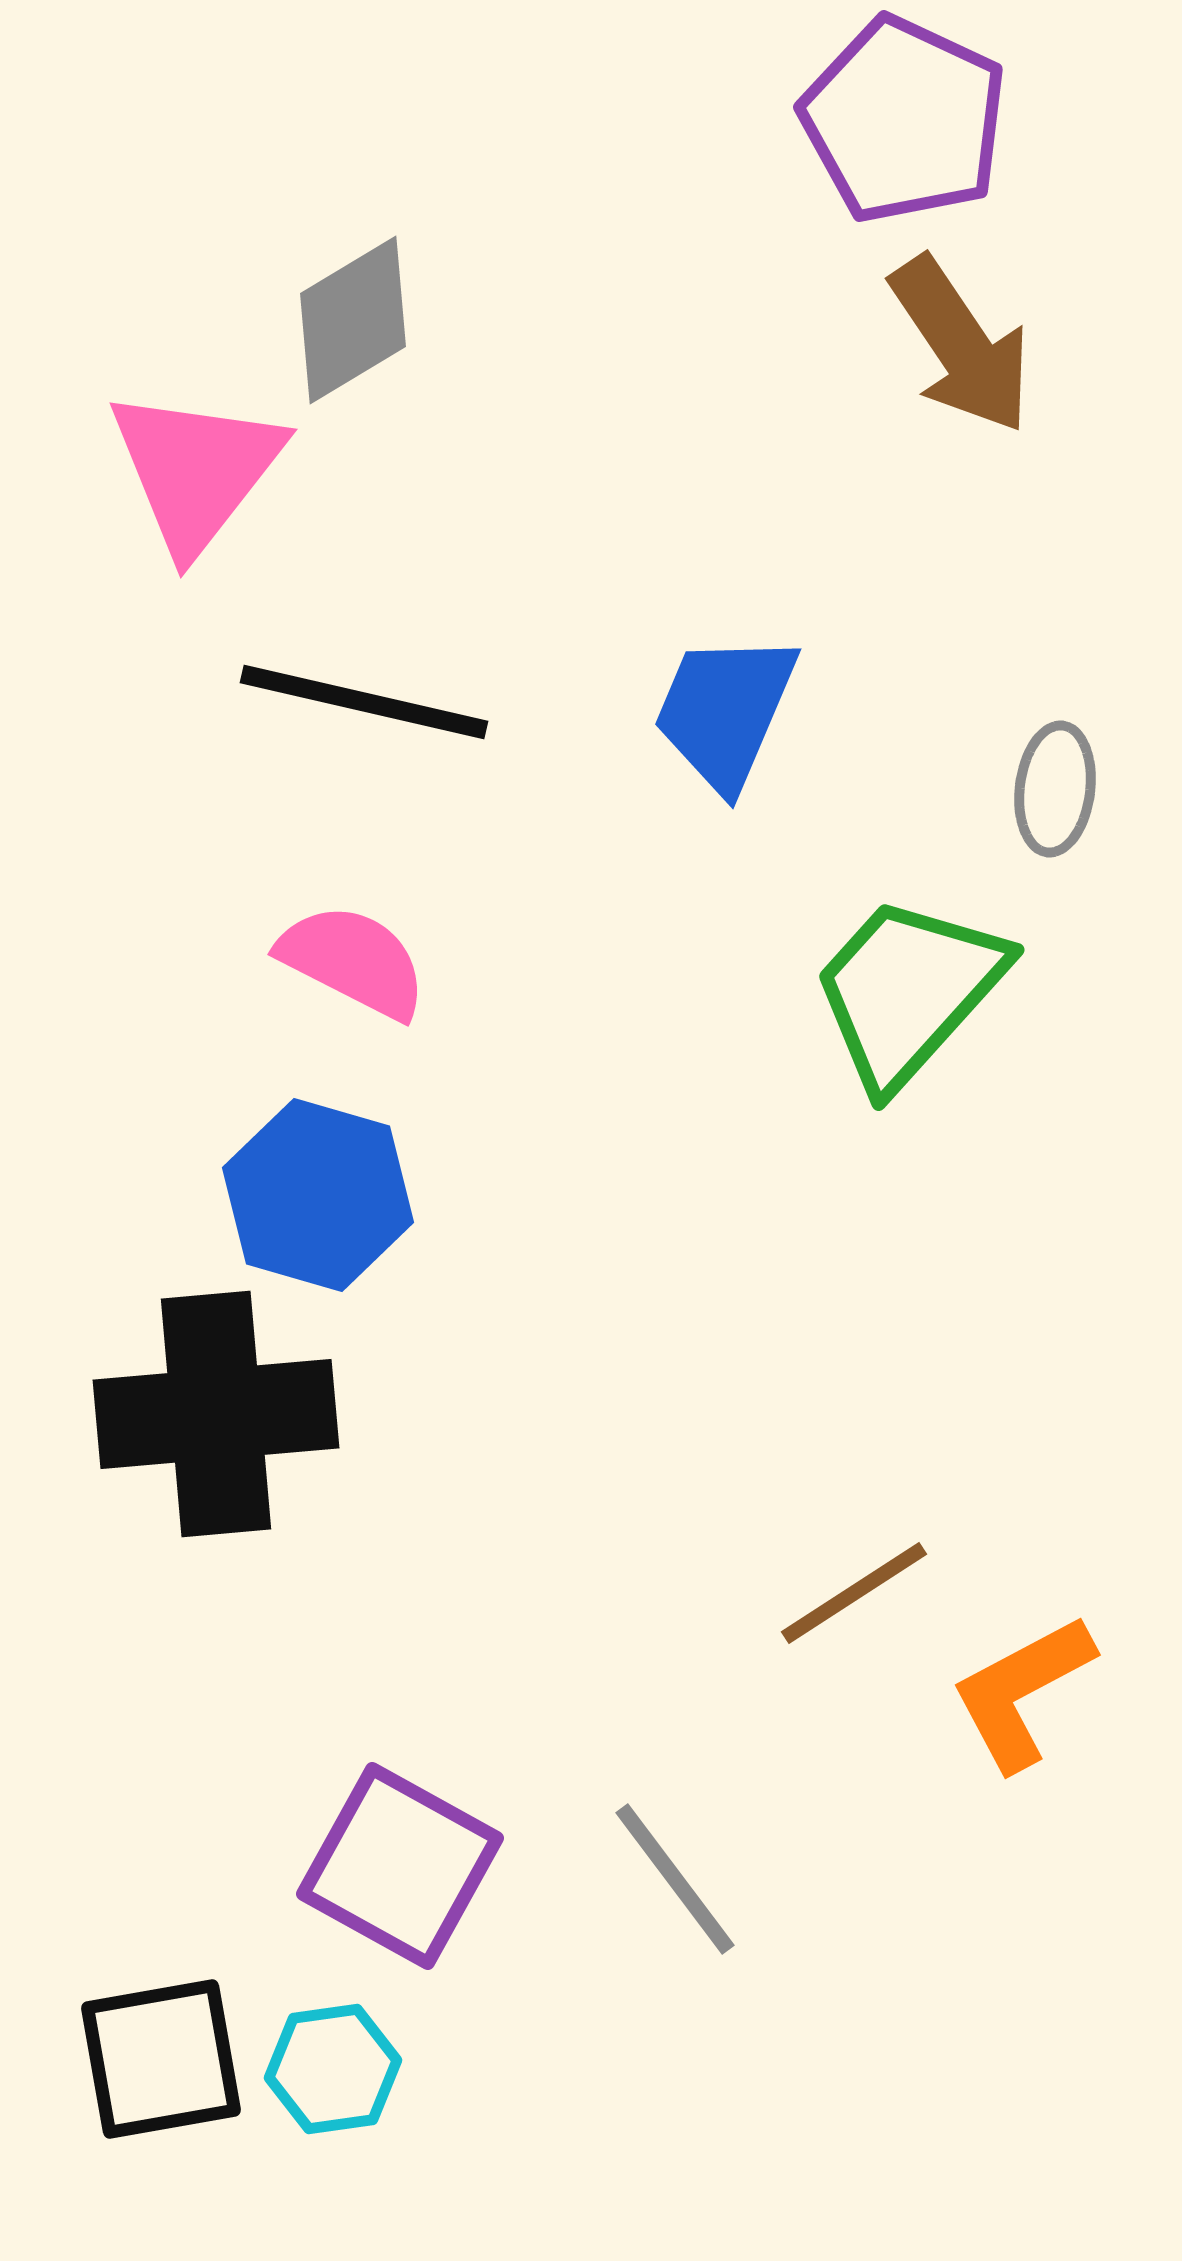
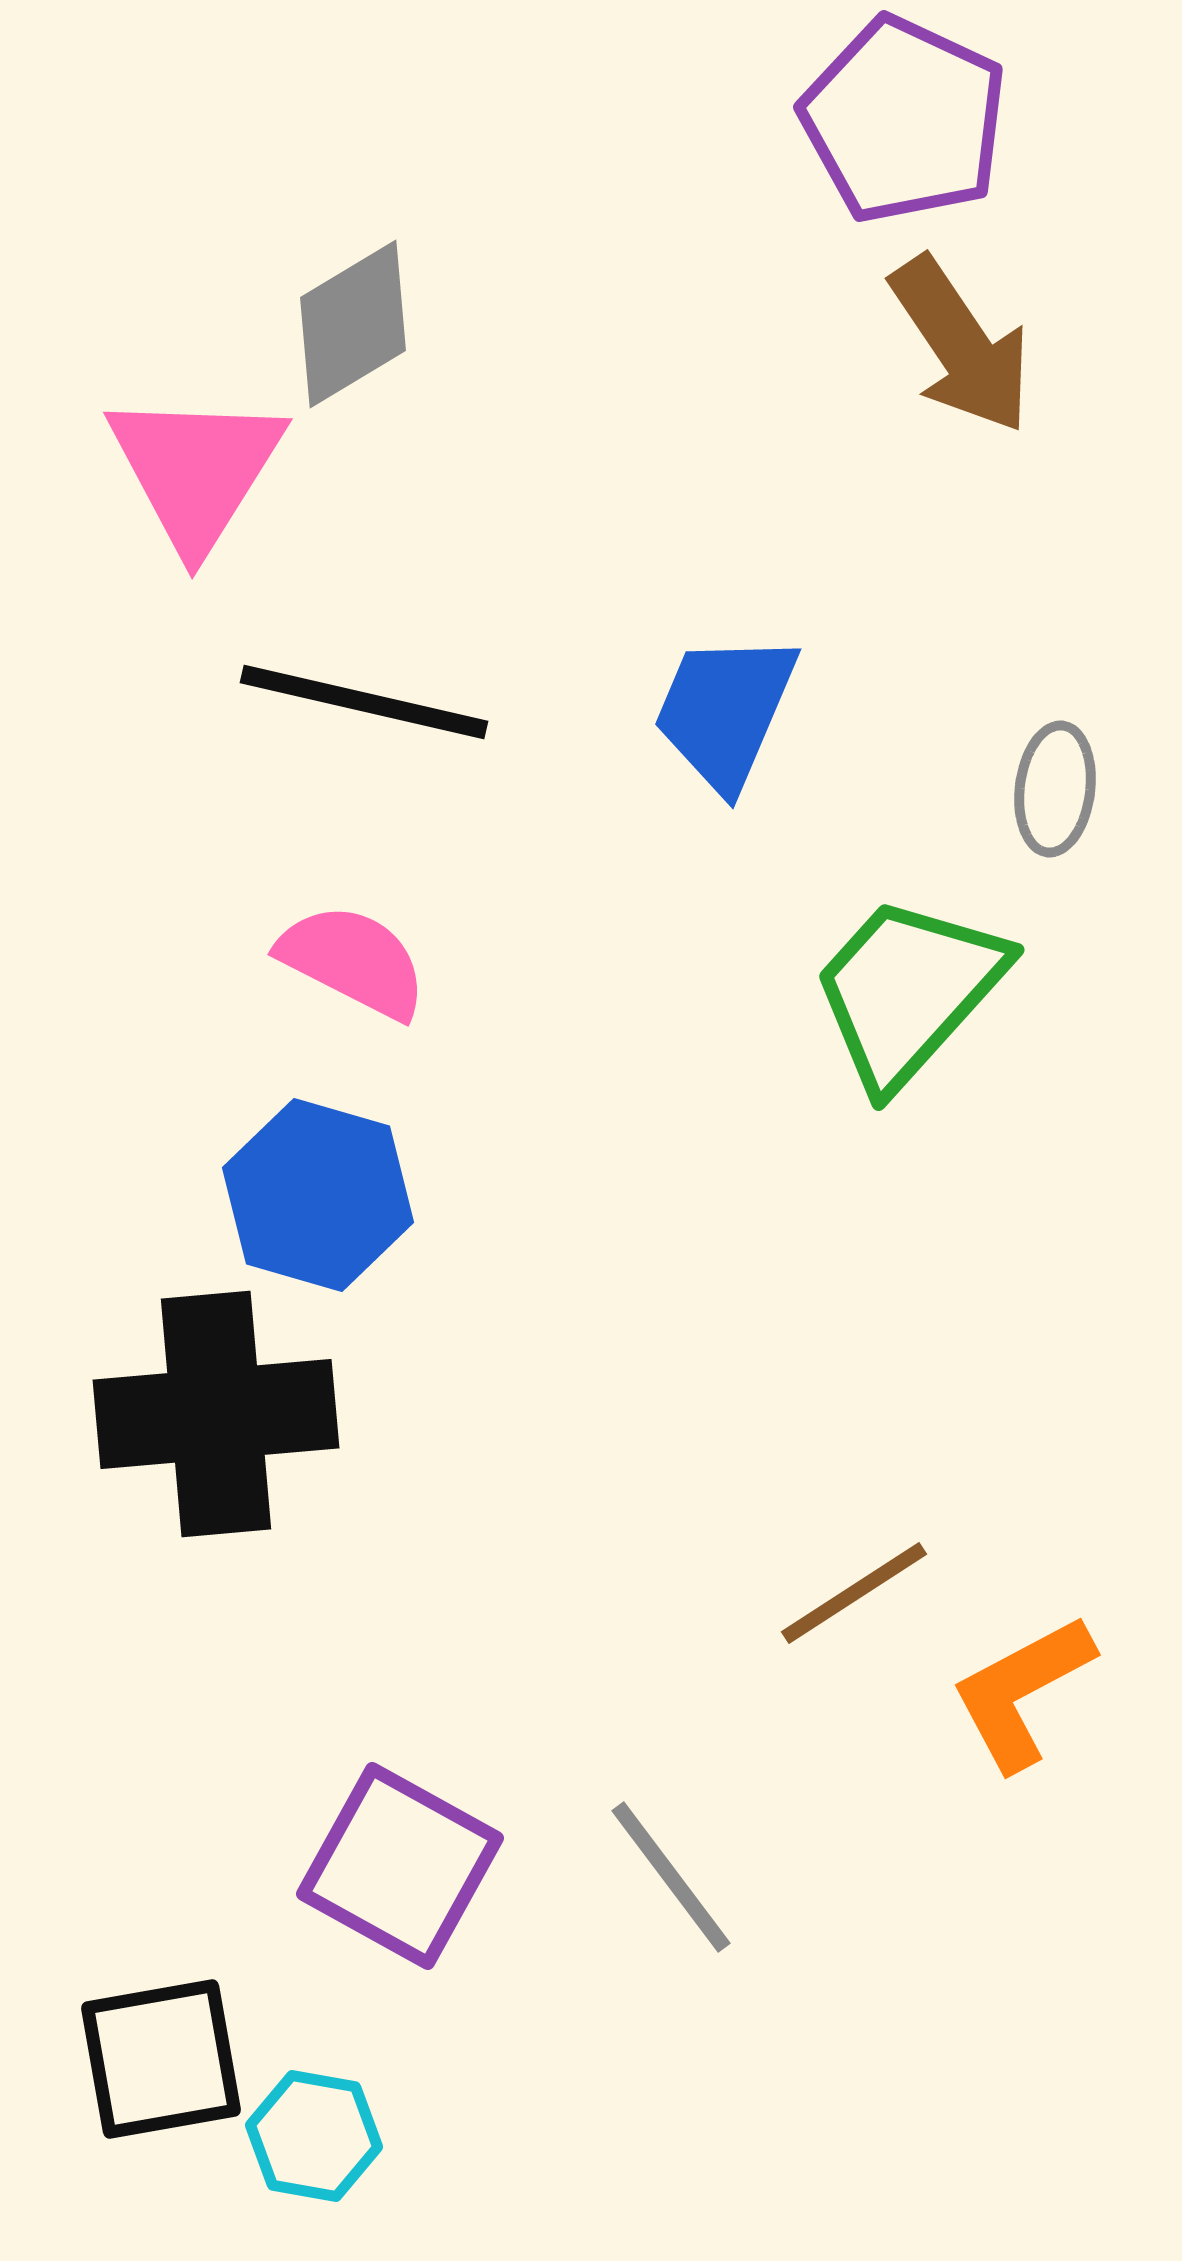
gray diamond: moved 4 px down
pink triangle: rotated 6 degrees counterclockwise
gray line: moved 4 px left, 2 px up
cyan hexagon: moved 19 px left, 67 px down; rotated 18 degrees clockwise
